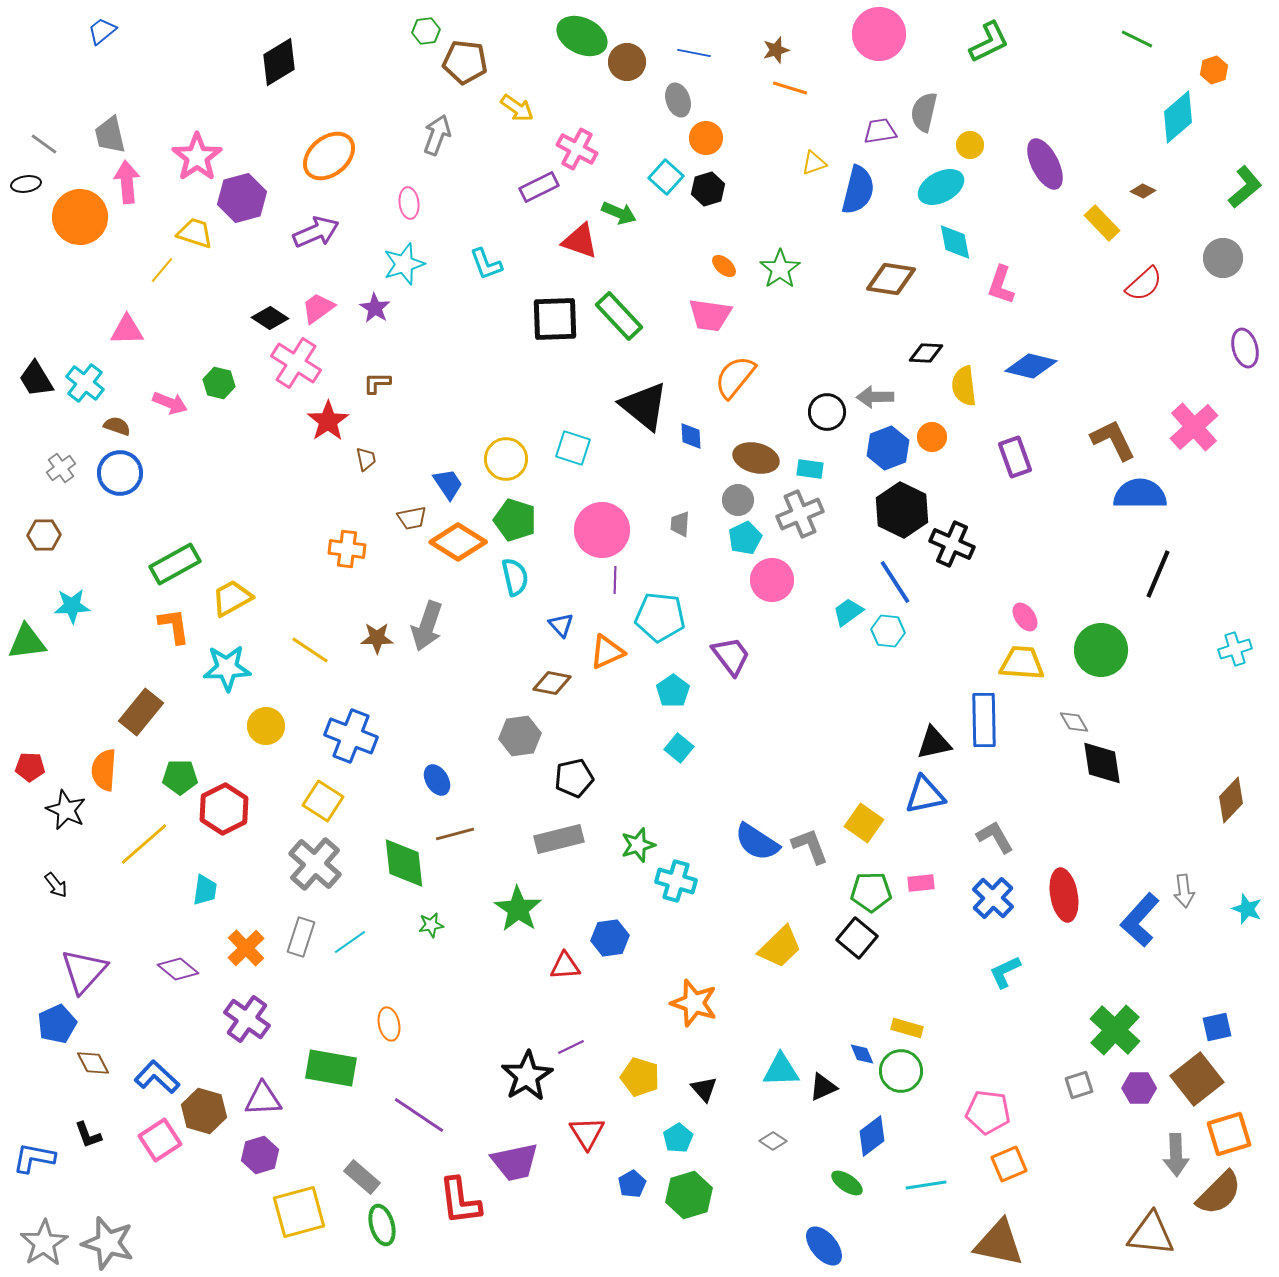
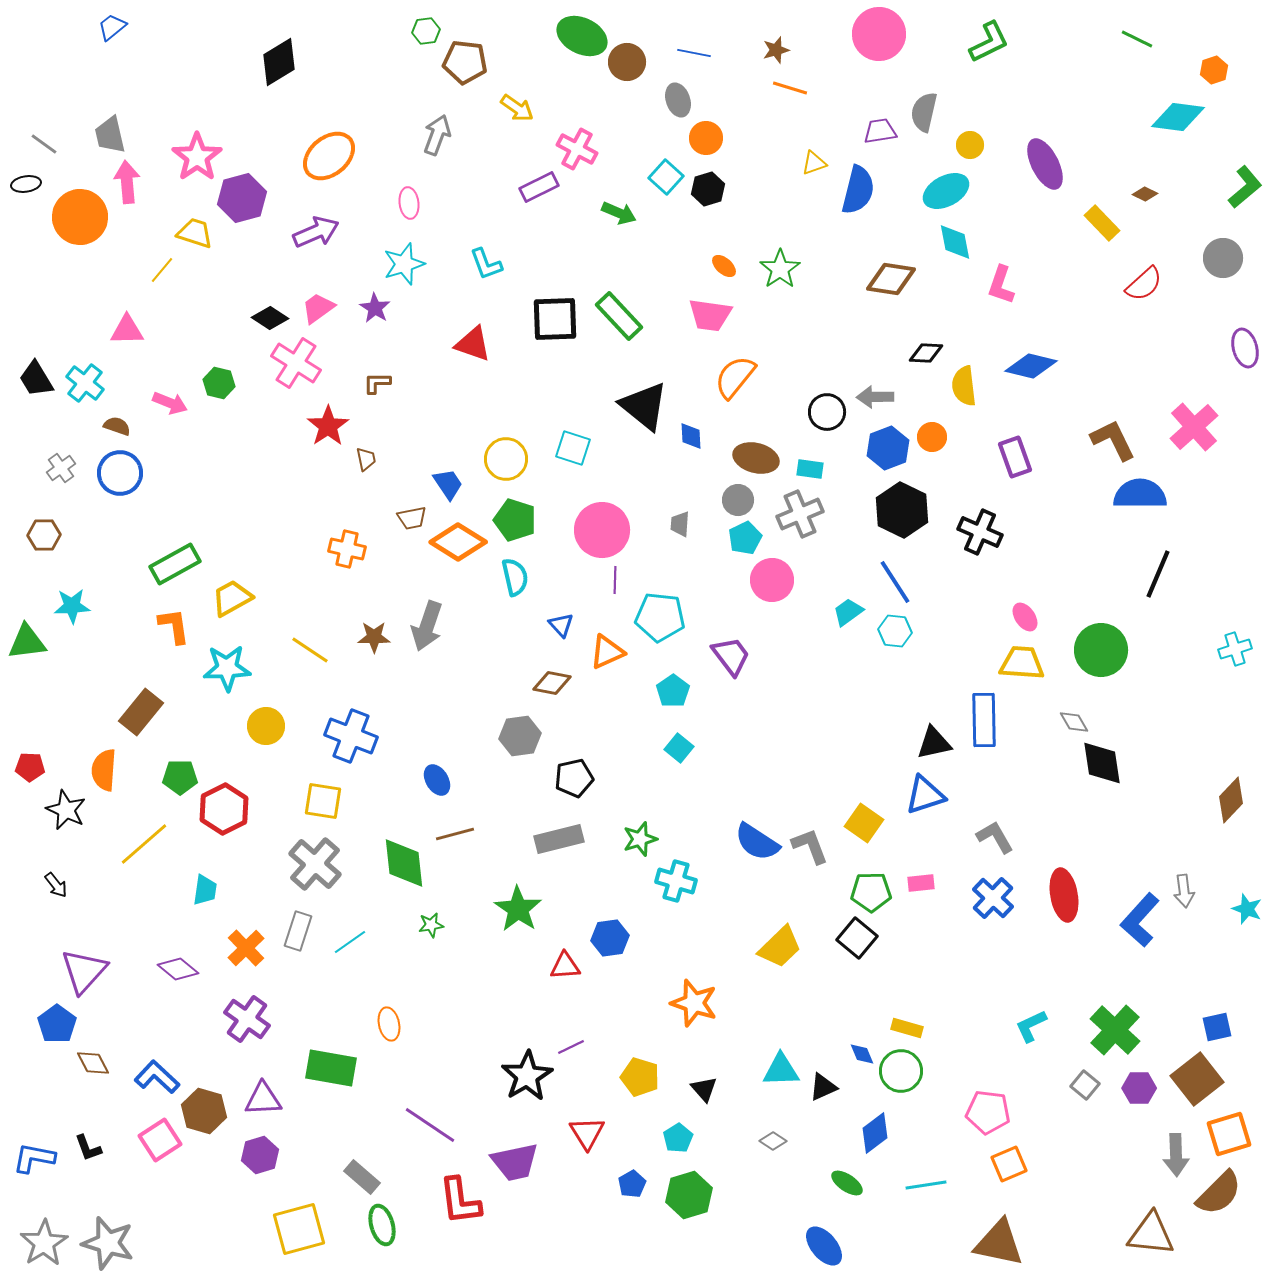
blue trapezoid at (102, 31): moved 10 px right, 4 px up
cyan diamond at (1178, 117): rotated 48 degrees clockwise
cyan ellipse at (941, 187): moved 5 px right, 4 px down
brown diamond at (1143, 191): moved 2 px right, 3 px down
red triangle at (580, 241): moved 107 px left, 103 px down
red star at (328, 421): moved 5 px down
black cross at (952, 544): moved 28 px right, 12 px up
orange cross at (347, 549): rotated 6 degrees clockwise
cyan hexagon at (888, 631): moved 7 px right
brown star at (377, 638): moved 3 px left, 1 px up
blue triangle at (925, 795): rotated 6 degrees counterclockwise
yellow square at (323, 801): rotated 24 degrees counterclockwise
green star at (638, 845): moved 2 px right, 6 px up
gray rectangle at (301, 937): moved 3 px left, 6 px up
cyan L-shape at (1005, 972): moved 26 px right, 54 px down
blue pentagon at (57, 1024): rotated 12 degrees counterclockwise
gray square at (1079, 1085): moved 6 px right; rotated 32 degrees counterclockwise
purple line at (419, 1115): moved 11 px right, 10 px down
black L-shape at (88, 1135): moved 13 px down
blue diamond at (872, 1136): moved 3 px right, 3 px up
yellow square at (299, 1212): moved 17 px down
